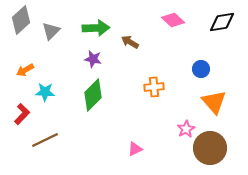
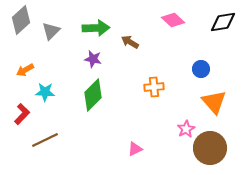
black diamond: moved 1 px right
